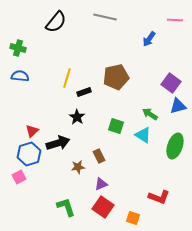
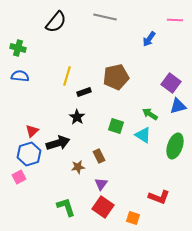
yellow line: moved 2 px up
purple triangle: rotated 32 degrees counterclockwise
